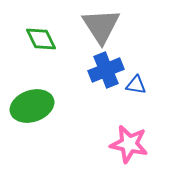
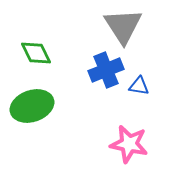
gray triangle: moved 22 px right
green diamond: moved 5 px left, 14 px down
blue triangle: moved 3 px right, 1 px down
